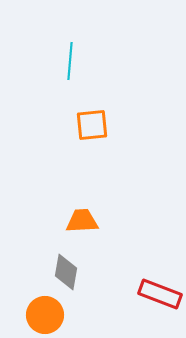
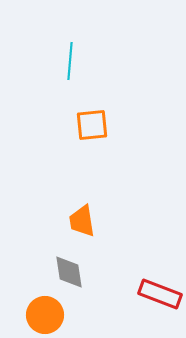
orange trapezoid: rotated 96 degrees counterclockwise
gray diamond: moved 3 px right; rotated 18 degrees counterclockwise
